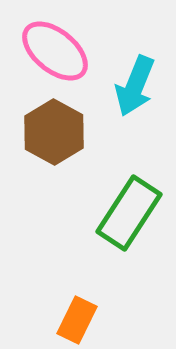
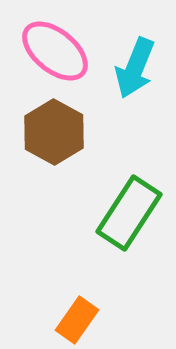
cyan arrow: moved 18 px up
orange rectangle: rotated 9 degrees clockwise
